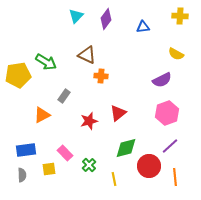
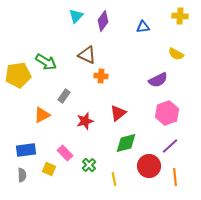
purple diamond: moved 3 px left, 2 px down
purple semicircle: moved 4 px left
red star: moved 4 px left
green diamond: moved 5 px up
yellow square: rotated 32 degrees clockwise
